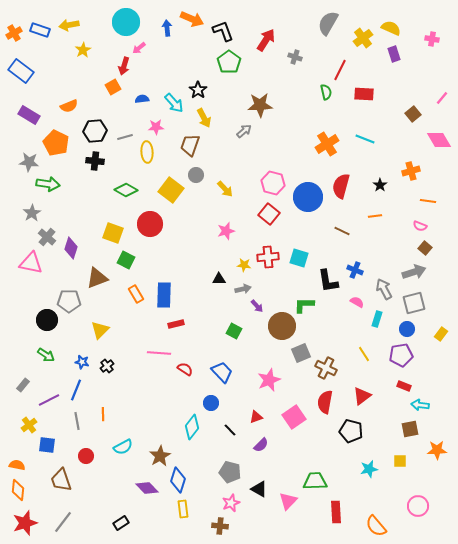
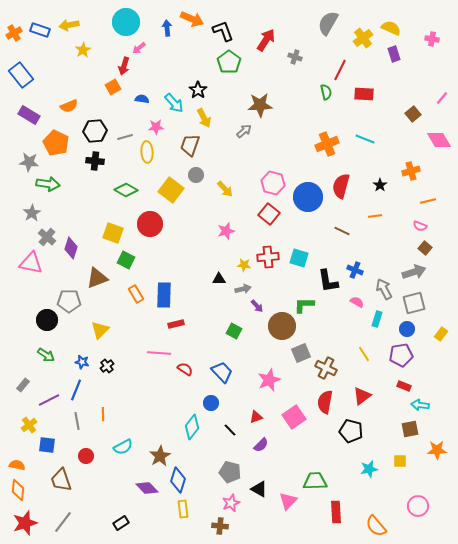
blue rectangle at (21, 71): moved 4 px down; rotated 15 degrees clockwise
blue semicircle at (142, 99): rotated 16 degrees clockwise
orange cross at (327, 144): rotated 10 degrees clockwise
orange line at (428, 201): rotated 21 degrees counterclockwise
